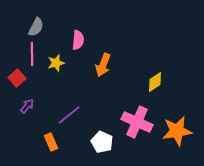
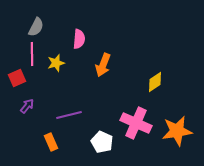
pink semicircle: moved 1 px right, 1 px up
red square: rotated 18 degrees clockwise
purple line: rotated 25 degrees clockwise
pink cross: moved 1 px left, 1 px down
